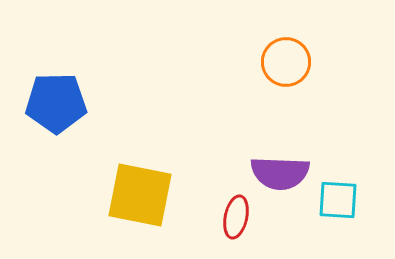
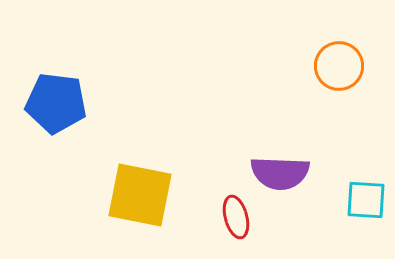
orange circle: moved 53 px right, 4 px down
blue pentagon: rotated 8 degrees clockwise
cyan square: moved 28 px right
red ellipse: rotated 27 degrees counterclockwise
